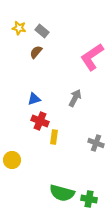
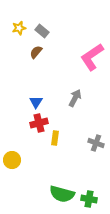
yellow star: rotated 24 degrees counterclockwise
blue triangle: moved 2 px right, 3 px down; rotated 40 degrees counterclockwise
red cross: moved 1 px left, 2 px down; rotated 36 degrees counterclockwise
yellow rectangle: moved 1 px right, 1 px down
green semicircle: moved 1 px down
